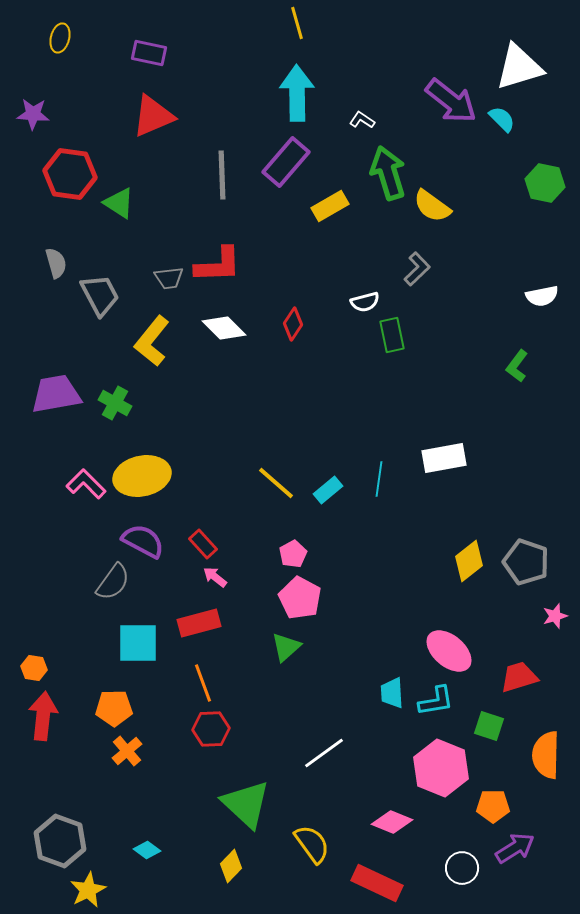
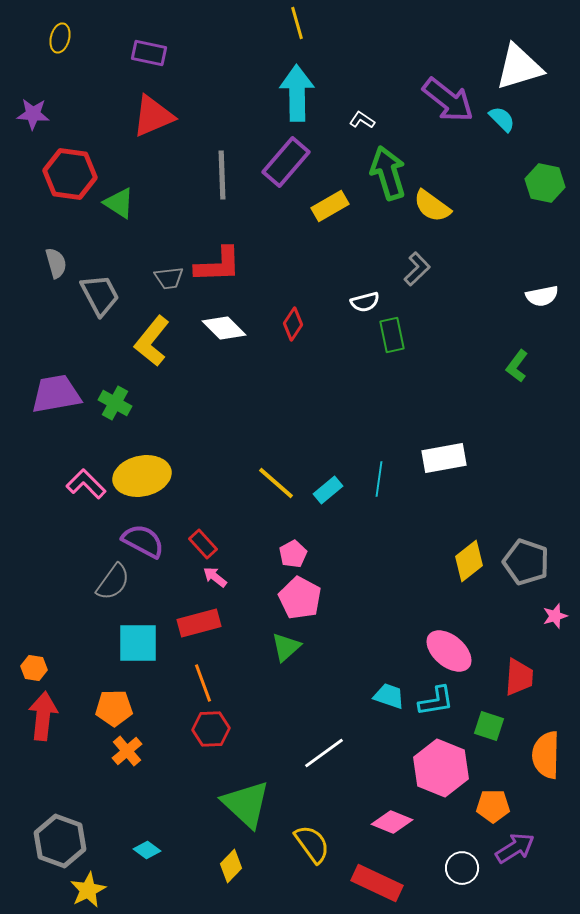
purple arrow at (451, 101): moved 3 px left, 1 px up
red trapezoid at (519, 677): rotated 111 degrees clockwise
cyan trapezoid at (392, 693): moved 3 px left, 3 px down; rotated 112 degrees clockwise
